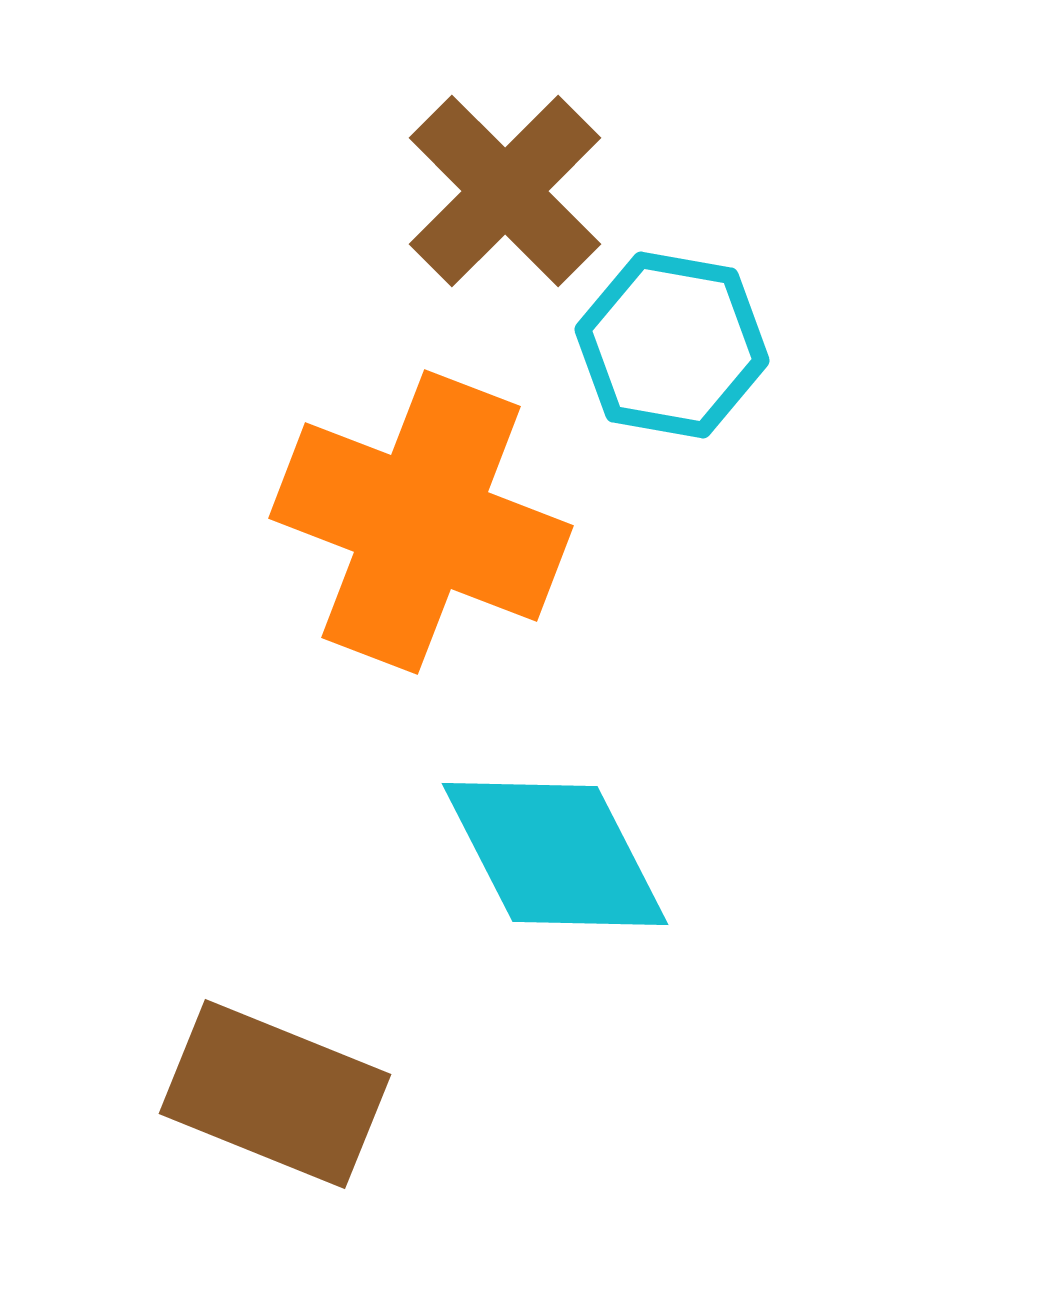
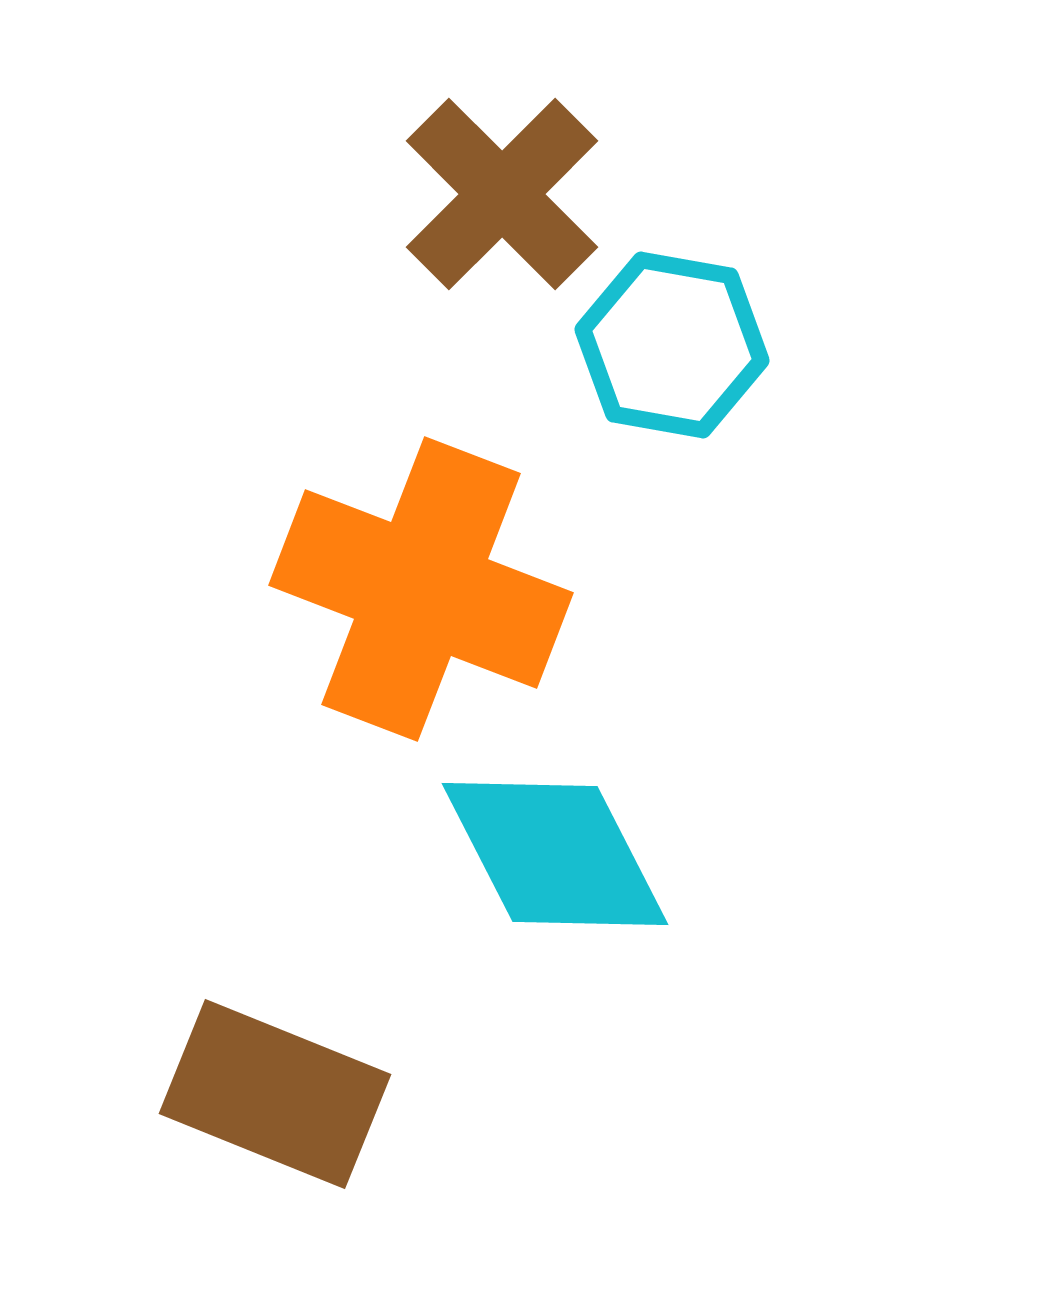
brown cross: moved 3 px left, 3 px down
orange cross: moved 67 px down
